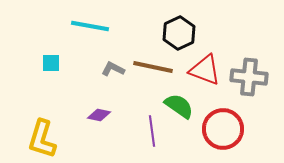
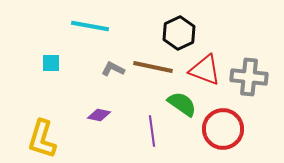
green semicircle: moved 3 px right, 2 px up
